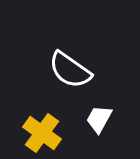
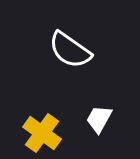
white semicircle: moved 20 px up
